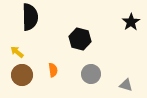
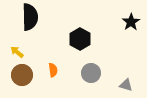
black hexagon: rotated 15 degrees clockwise
gray circle: moved 1 px up
